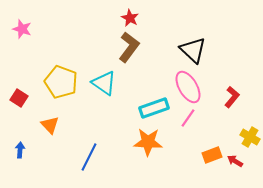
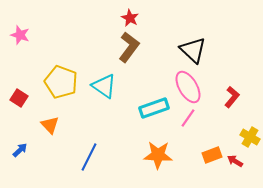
pink star: moved 2 px left, 6 px down
cyan triangle: moved 3 px down
orange star: moved 10 px right, 13 px down
blue arrow: rotated 42 degrees clockwise
